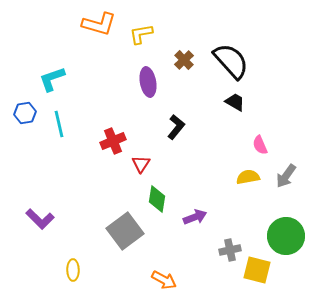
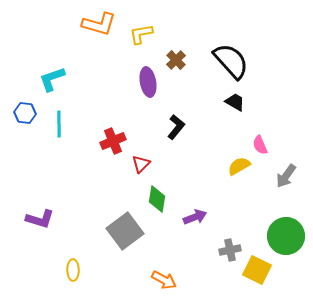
brown cross: moved 8 px left
blue hexagon: rotated 15 degrees clockwise
cyan line: rotated 12 degrees clockwise
red triangle: rotated 12 degrees clockwise
yellow semicircle: moved 9 px left, 11 px up; rotated 20 degrees counterclockwise
purple L-shape: rotated 28 degrees counterclockwise
yellow square: rotated 12 degrees clockwise
